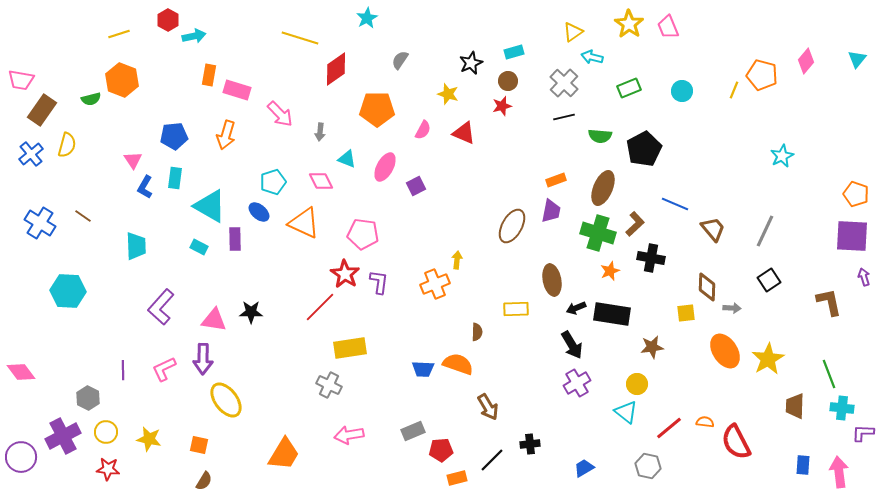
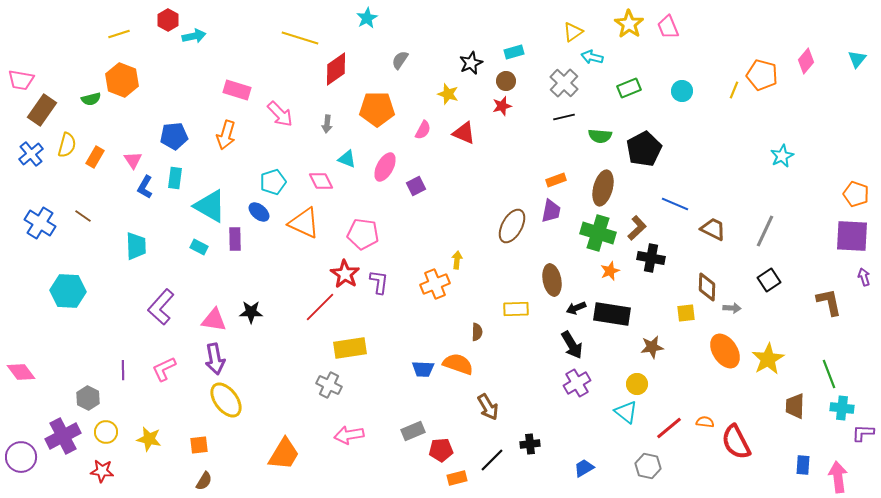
orange rectangle at (209, 75): moved 114 px left, 82 px down; rotated 20 degrees clockwise
brown circle at (508, 81): moved 2 px left
gray arrow at (320, 132): moved 7 px right, 8 px up
brown ellipse at (603, 188): rotated 8 degrees counterclockwise
brown L-shape at (635, 224): moved 2 px right, 4 px down
brown trapezoid at (713, 229): rotated 24 degrees counterclockwise
purple arrow at (203, 359): moved 12 px right; rotated 12 degrees counterclockwise
orange square at (199, 445): rotated 18 degrees counterclockwise
red star at (108, 469): moved 6 px left, 2 px down
pink arrow at (839, 472): moved 1 px left, 5 px down
